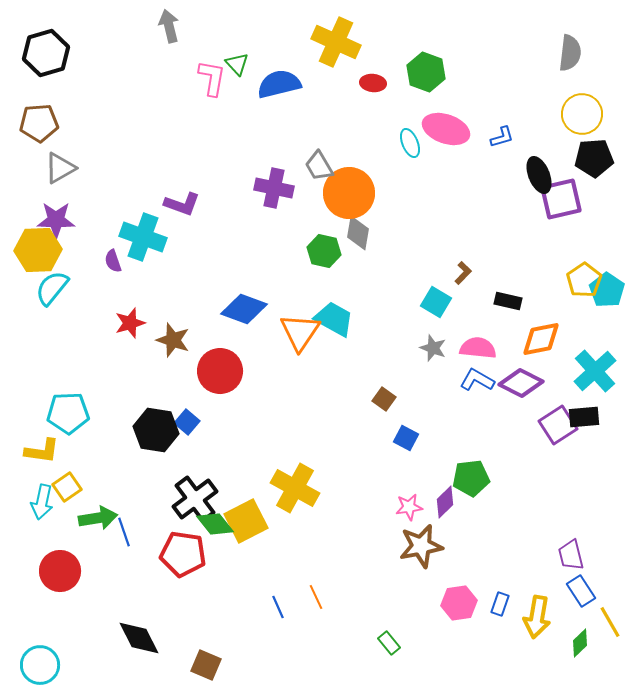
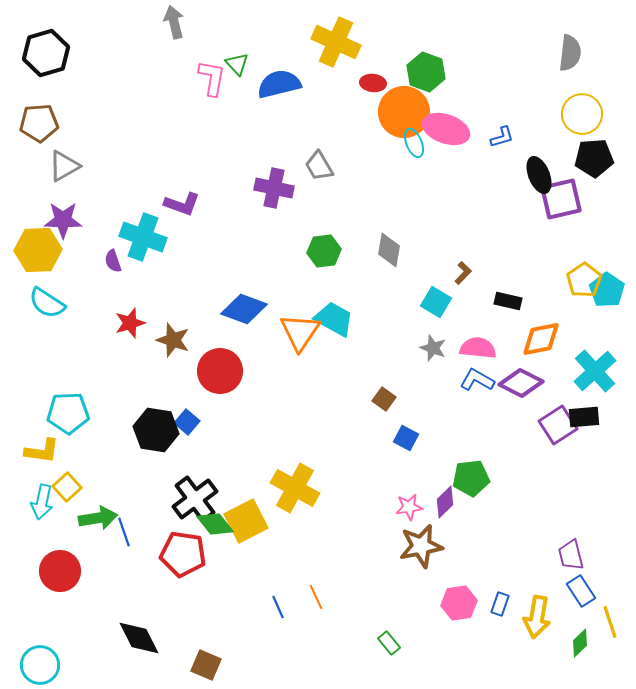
gray arrow at (169, 26): moved 5 px right, 4 px up
cyan ellipse at (410, 143): moved 4 px right
gray triangle at (60, 168): moved 4 px right, 2 px up
orange circle at (349, 193): moved 55 px right, 81 px up
purple star at (56, 220): moved 7 px right
gray diamond at (358, 233): moved 31 px right, 17 px down
green hexagon at (324, 251): rotated 20 degrees counterclockwise
cyan semicircle at (52, 288): moved 5 px left, 15 px down; rotated 96 degrees counterclockwise
yellow square at (67, 487): rotated 8 degrees counterclockwise
yellow line at (610, 622): rotated 12 degrees clockwise
